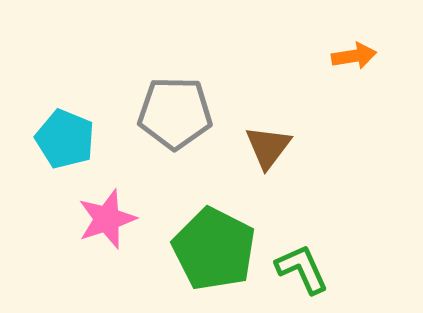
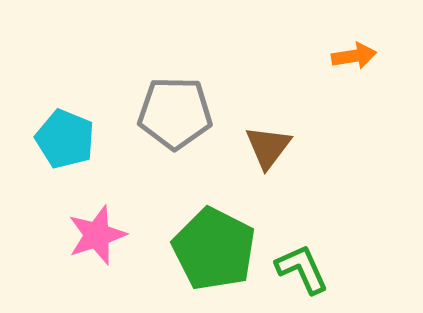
pink star: moved 10 px left, 16 px down
